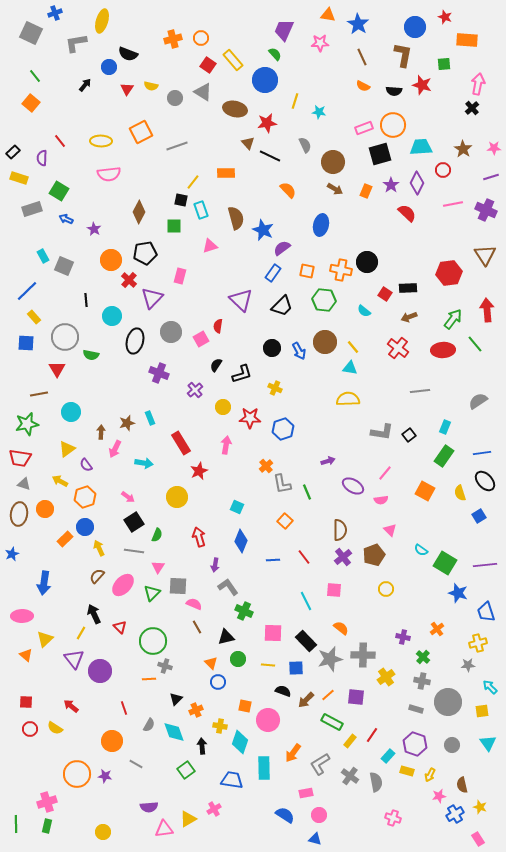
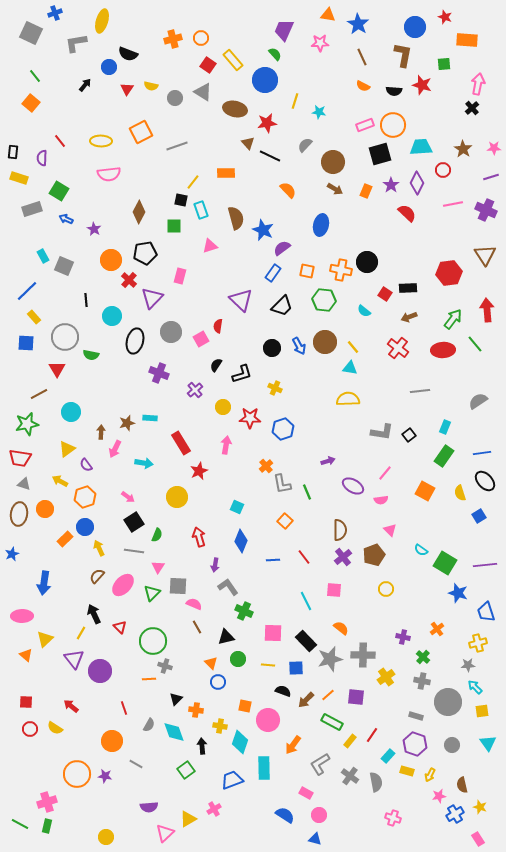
pink rectangle at (364, 128): moved 1 px right, 3 px up
gray semicircle at (305, 145): rotated 112 degrees counterclockwise
black rectangle at (13, 152): rotated 40 degrees counterclockwise
blue arrow at (299, 351): moved 5 px up
brown line at (39, 394): rotated 18 degrees counterclockwise
cyan rectangle at (150, 418): rotated 64 degrees counterclockwise
cyan arrow at (490, 687): moved 15 px left
gray rectangle at (416, 709): moved 7 px down
orange cross at (196, 710): rotated 32 degrees clockwise
orange arrow at (293, 753): moved 8 px up
blue trapezoid at (232, 780): rotated 30 degrees counterclockwise
pink rectangle at (306, 793): rotated 40 degrees clockwise
green line at (16, 824): moved 4 px right; rotated 60 degrees counterclockwise
pink triangle at (164, 829): moved 1 px right, 4 px down; rotated 36 degrees counterclockwise
yellow circle at (103, 832): moved 3 px right, 5 px down
